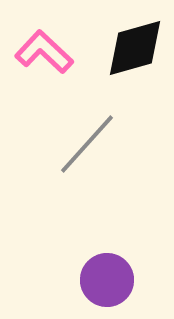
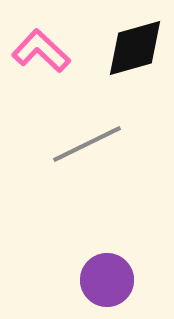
pink L-shape: moved 3 px left, 1 px up
gray line: rotated 22 degrees clockwise
